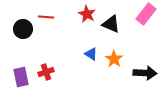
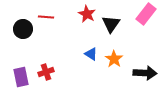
black triangle: rotated 42 degrees clockwise
